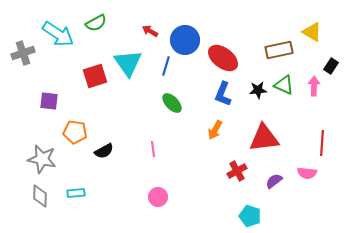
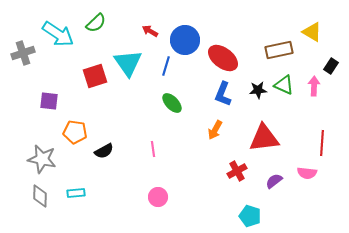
green semicircle: rotated 15 degrees counterclockwise
